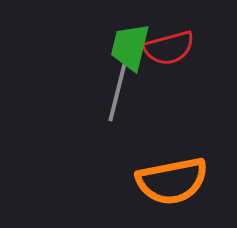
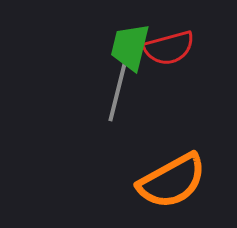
orange semicircle: rotated 18 degrees counterclockwise
